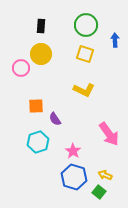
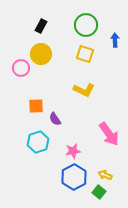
black rectangle: rotated 24 degrees clockwise
pink star: rotated 28 degrees clockwise
blue hexagon: rotated 15 degrees clockwise
